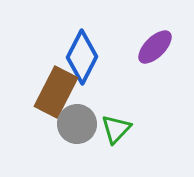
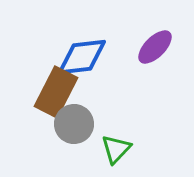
blue diamond: rotated 56 degrees clockwise
gray circle: moved 3 px left
green triangle: moved 20 px down
